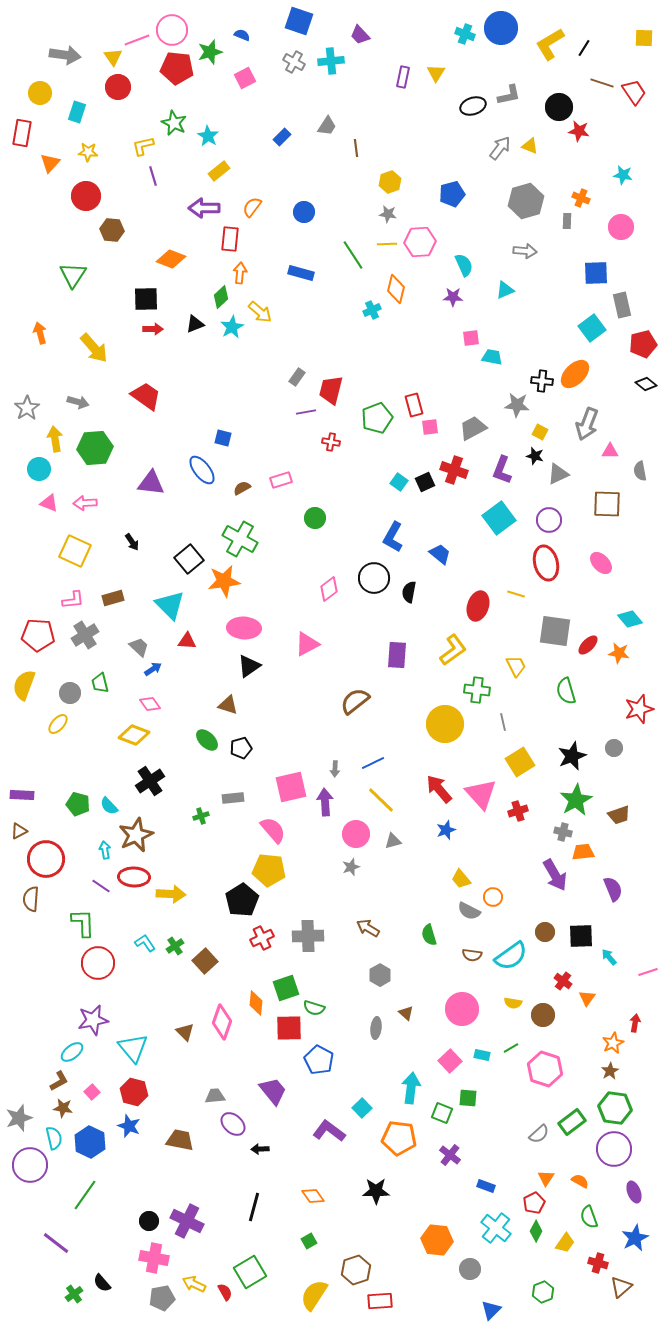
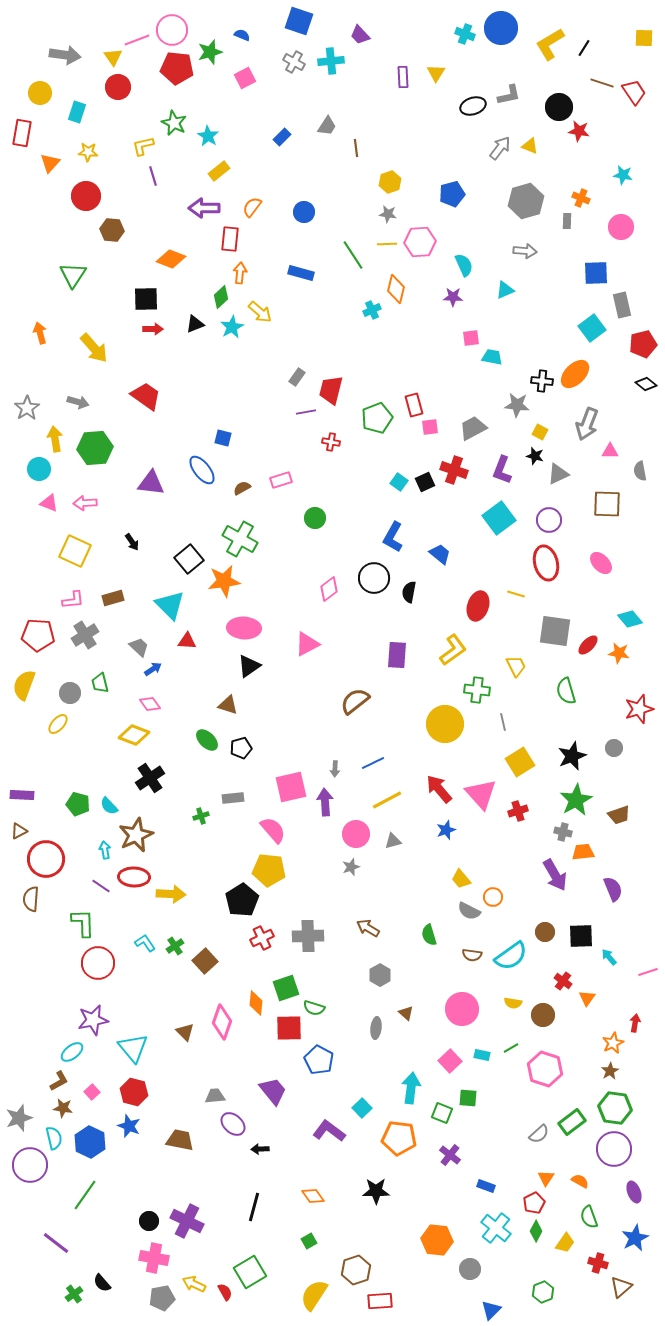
purple rectangle at (403, 77): rotated 15 degrees counterclockwise
black cross at (150, 781): moved 3 px up
yellow line at (381, 800): moved 6 px right; rotated 72 degrees counterclockwise
